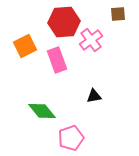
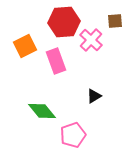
brown square: moved 3 px left, 7 px down
pink cross: rotated 10 degrees counterclockwise
pink rectangle: moved 1 px left, 1 px down
black triangle: rotated 21 degrees counterclockwise
pink pentagon: moved 2 px right, 3 px up
